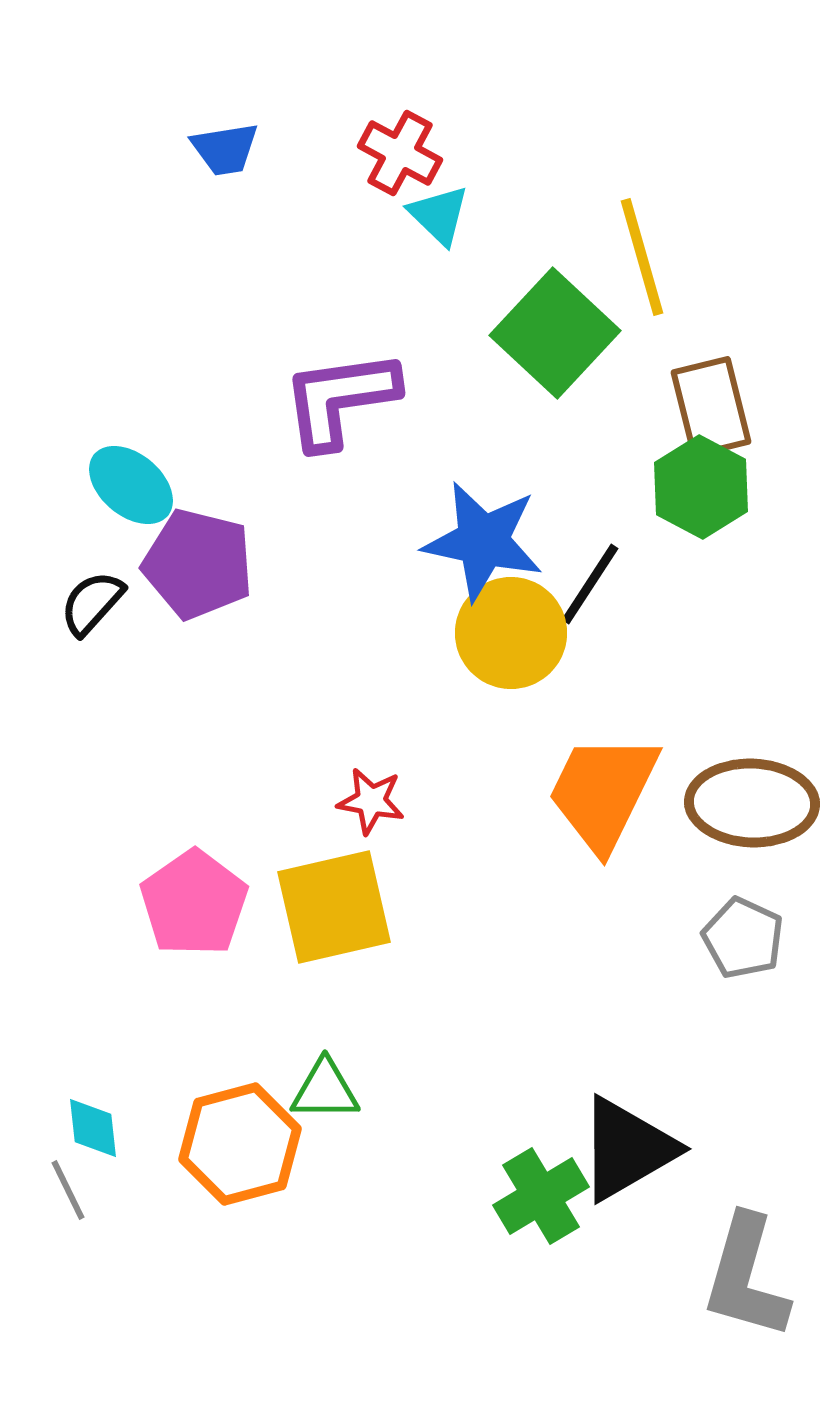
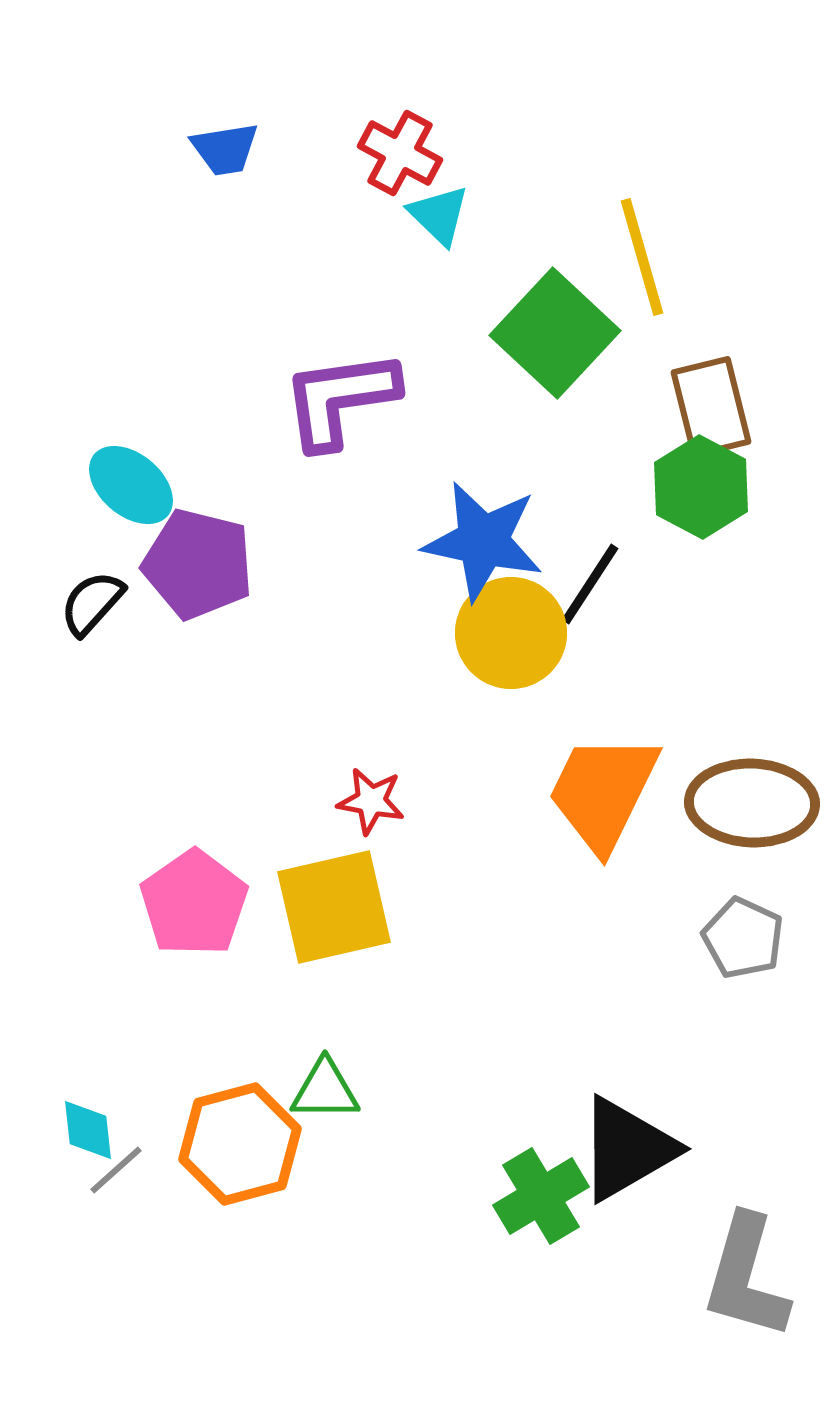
cyan diamond: moved 5 px left, 2 px down
gray line: moved 48 px right, 20 px up; rotated 74 degrees clockwise
